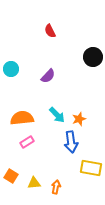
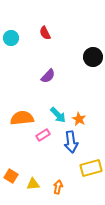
red semicircle: moved 5 px left, 2 px down
cyan circle: moved 31 px up
cyan arrow: moved 1 px right
orange star: rotated 24 degrees counterclockwise
pink rectangle: moved 16 px right, 7 px up
yellow rectangle: rotated 25 degrees counterclockwise
yellow triangle: moved 1 px left, 1 px down
orange arrow: moved 2 px right
